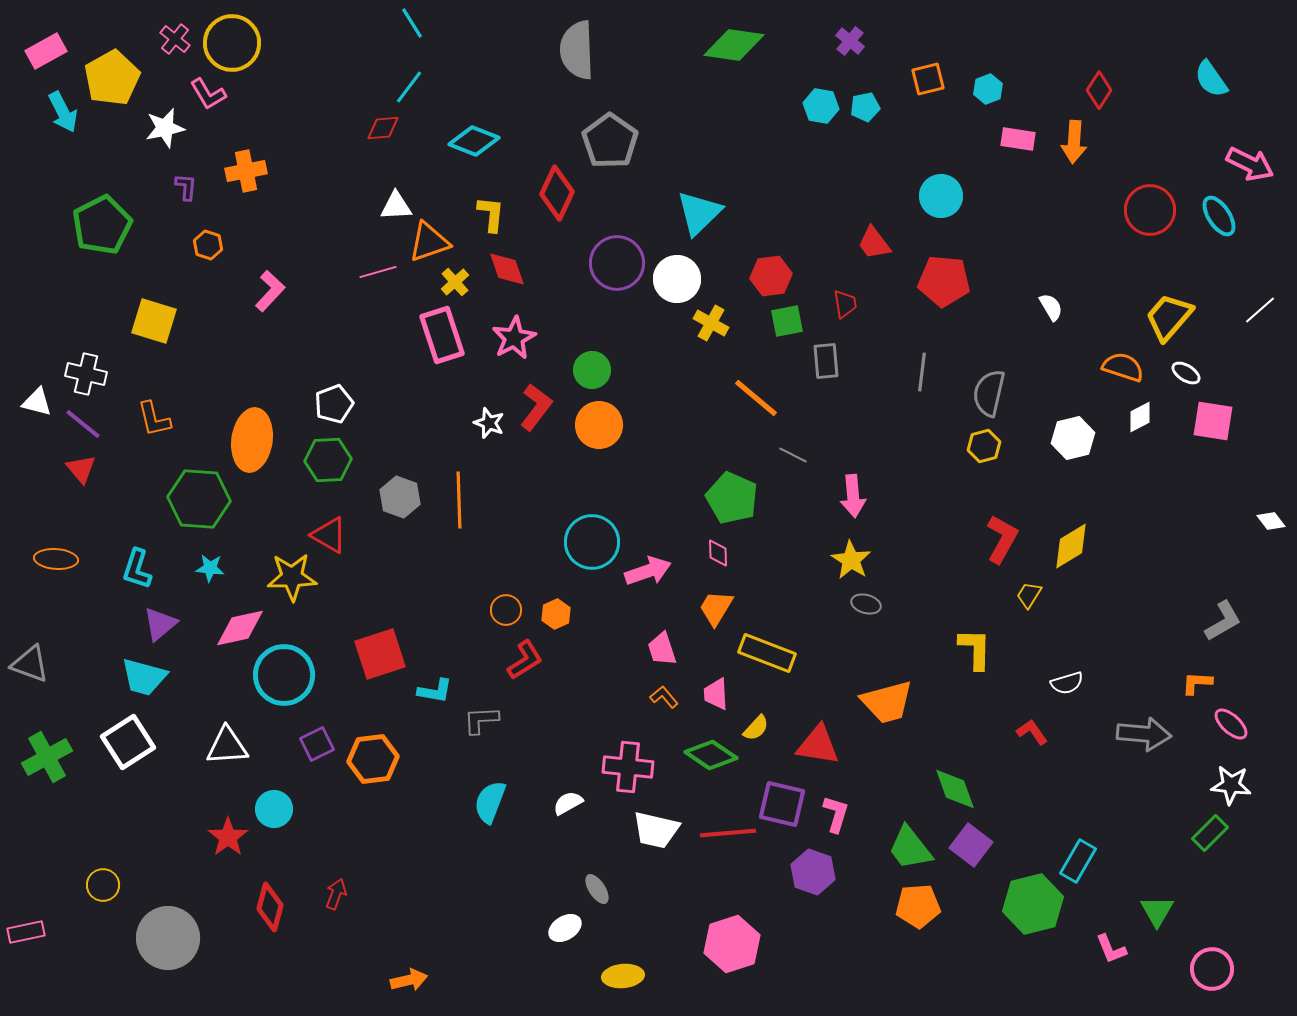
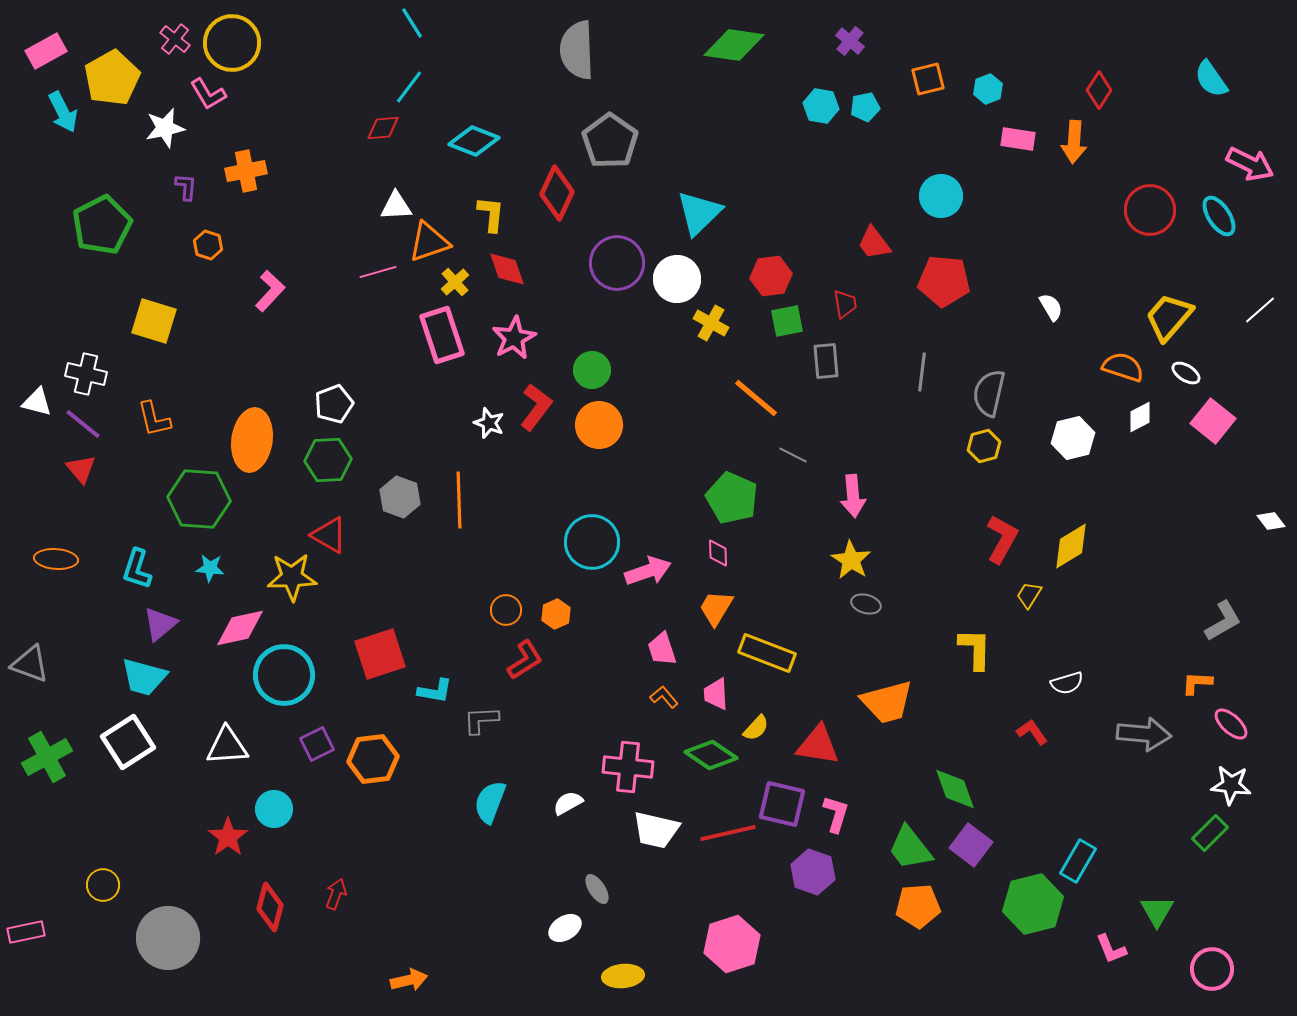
pink square at (1213, 421): rotated 30 degrees clockwise
red line at (728, 833): rotated 8 degrees counterclockwise
